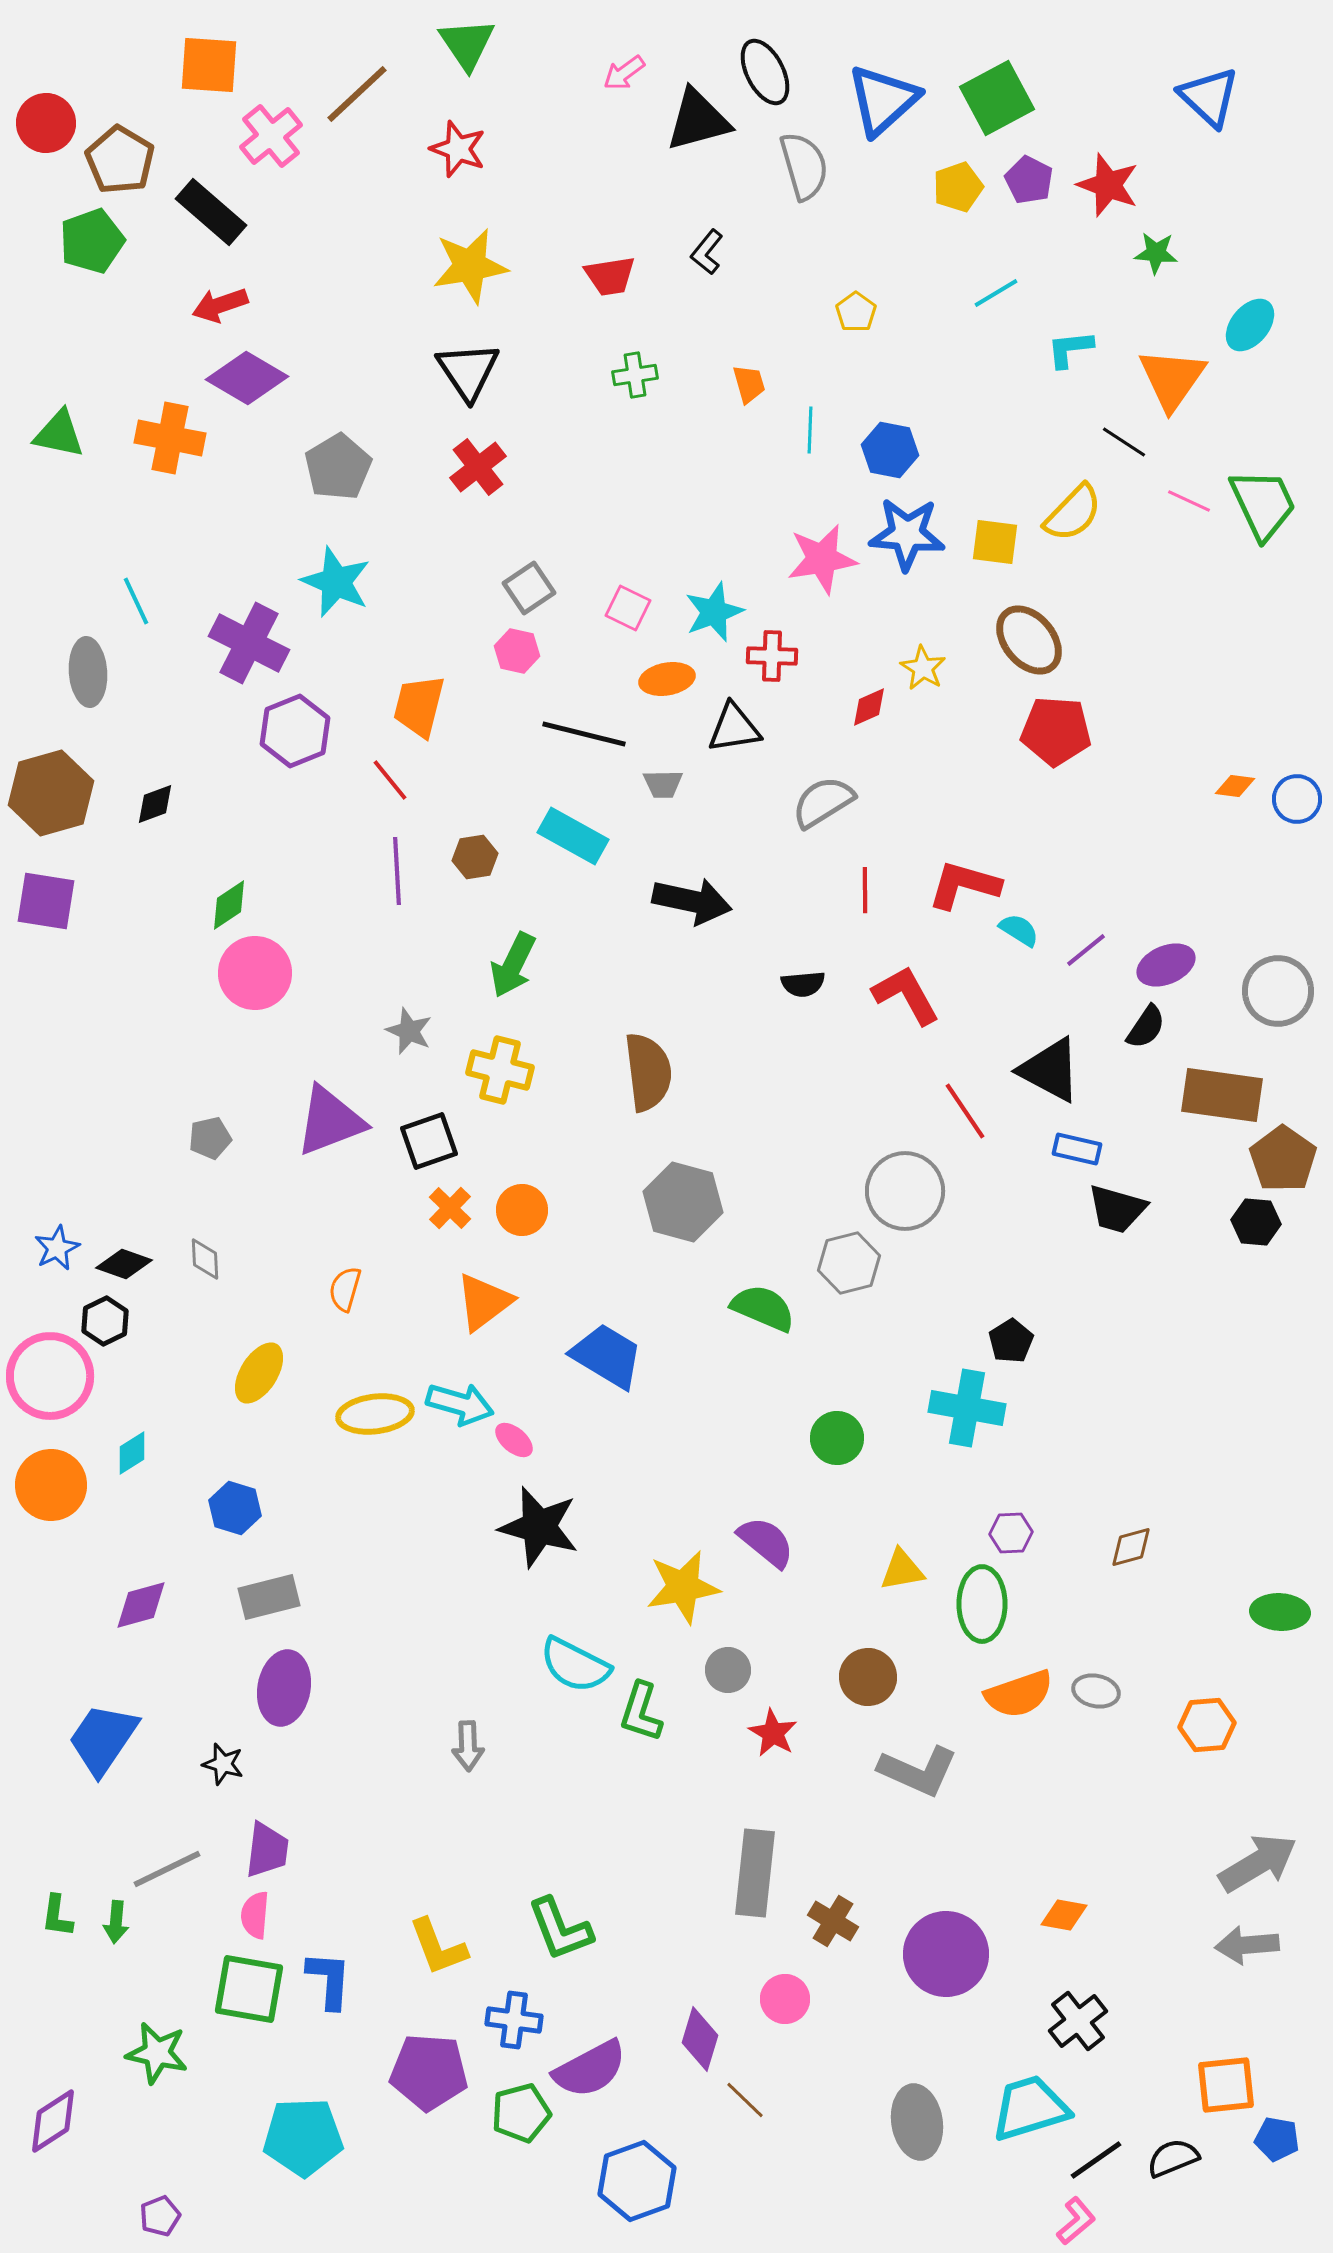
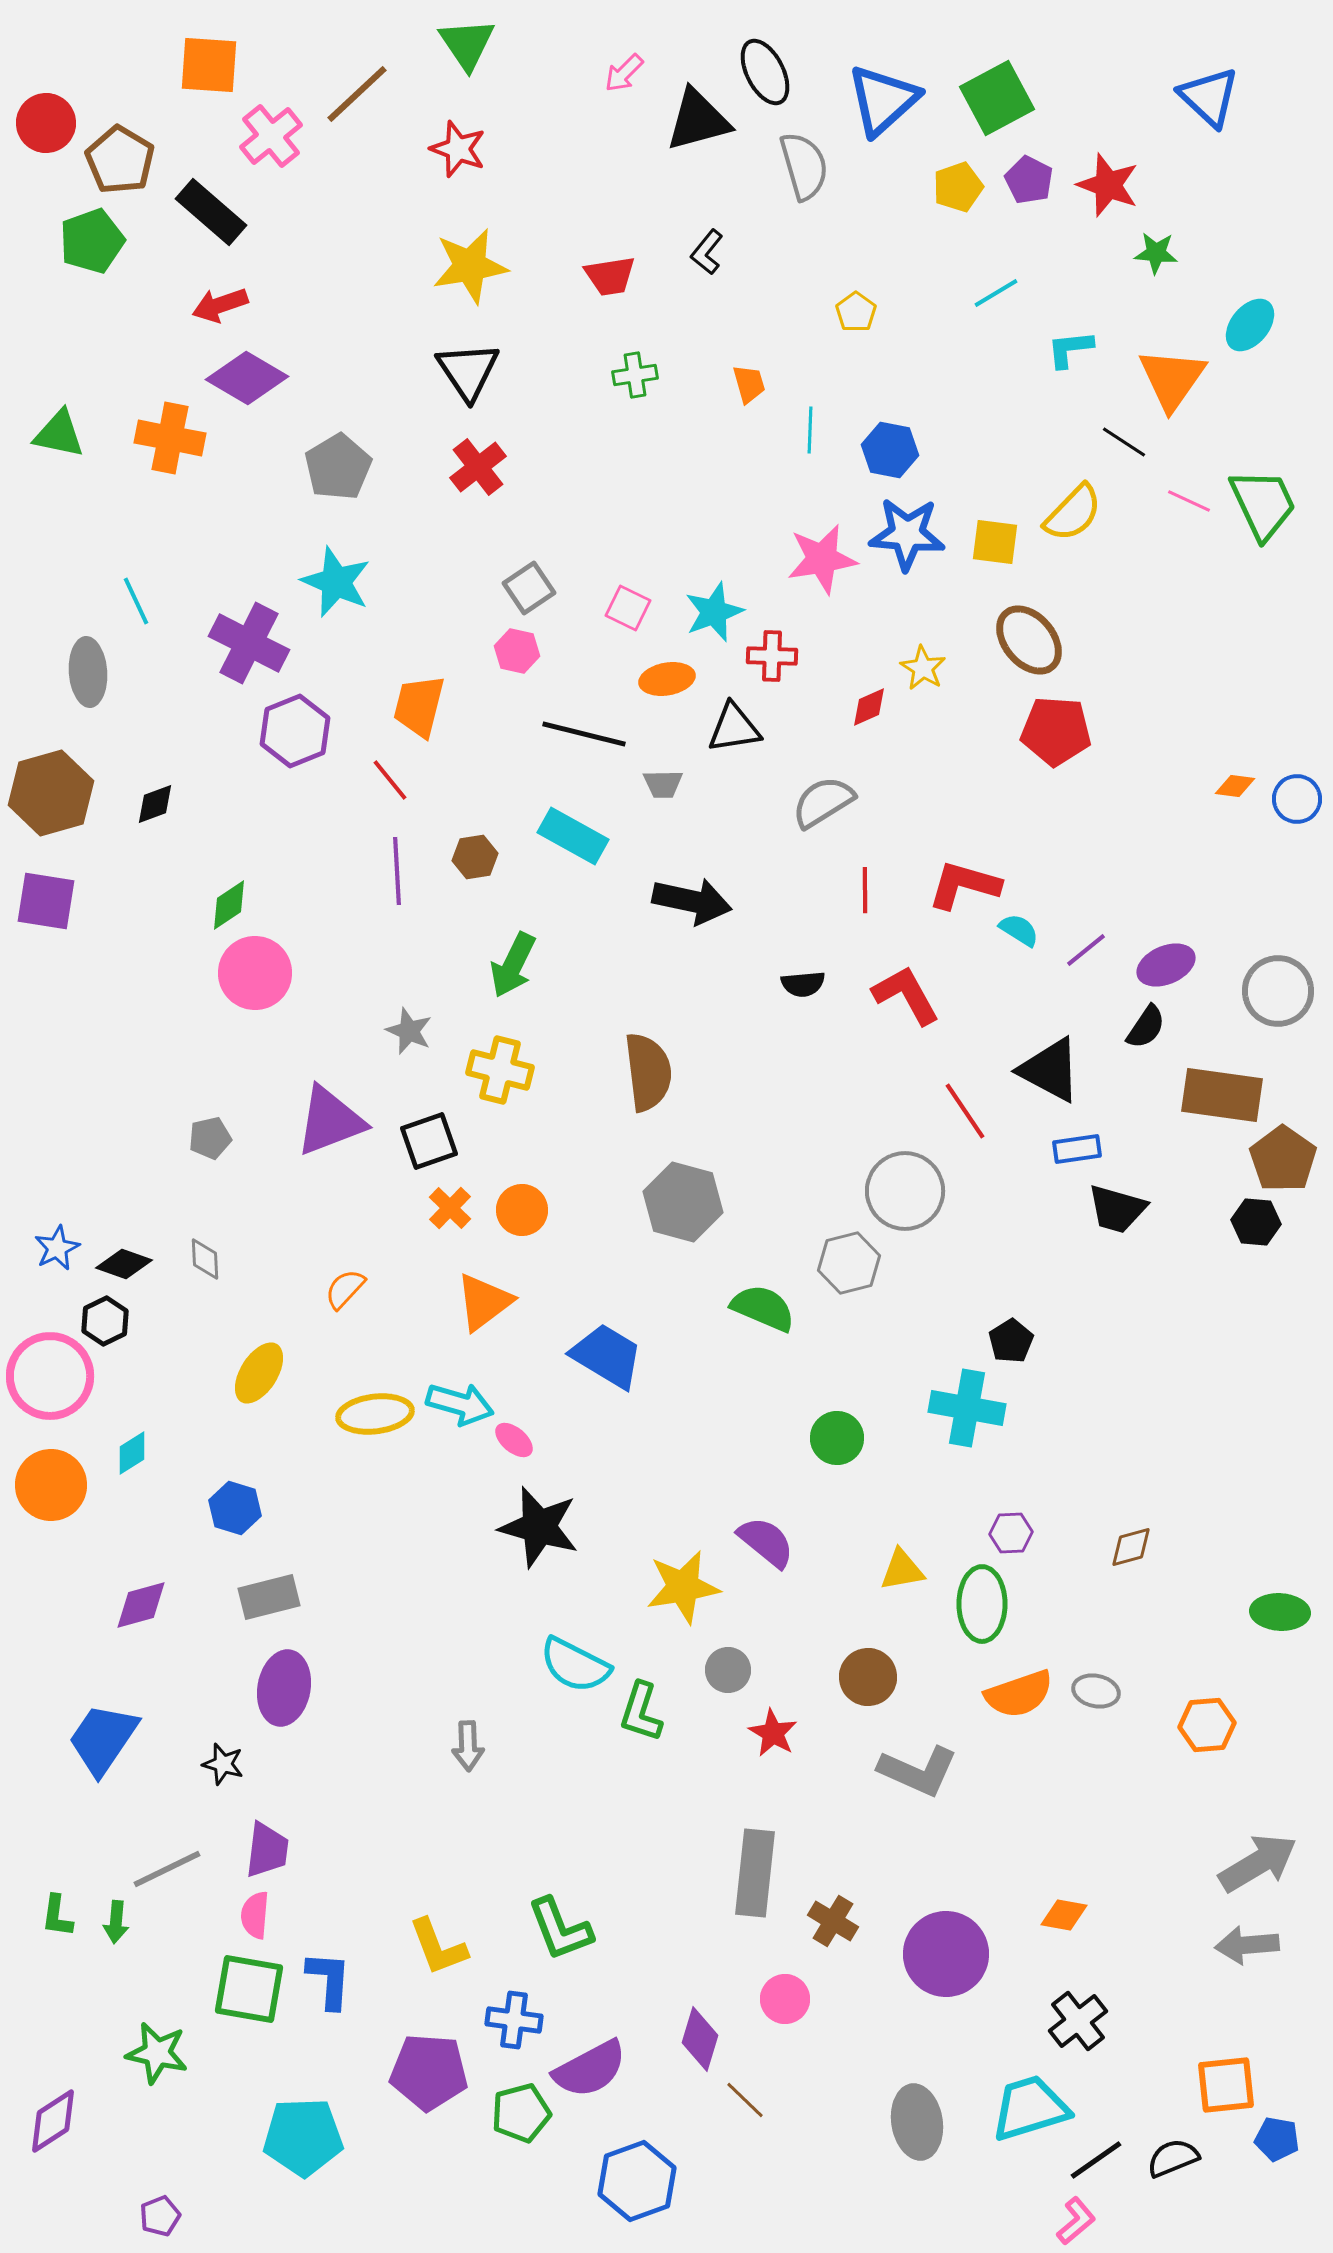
pink arrow at (624, 73): rotated 9 degrees counterclockwise
blue rectangle at (1077, 1149): rotated 21 degrees counterclockwise
orange semicircle at (345, 1289): rotated 27 degrees clockwise
